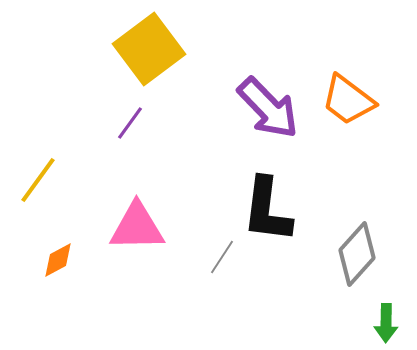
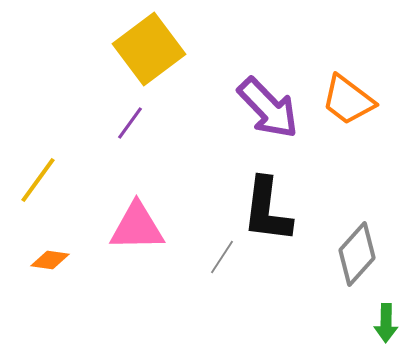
orange diamond: moved 8 px left; rotated 36 degrees clockwise
